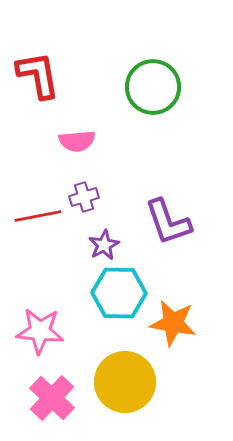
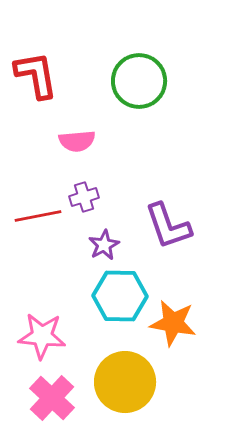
red L-shape: moved 2 px left
green circle: moved 14 px left, 6 px up
purple L-shape: moved 4 px down
cyan hexagon: moved 1 px right, 3 px down
pink star: moved 2 px right, 5 px down
